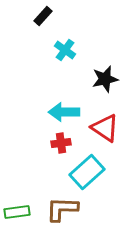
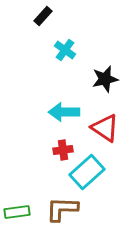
red cross: moved 2 px right, 7 px down
